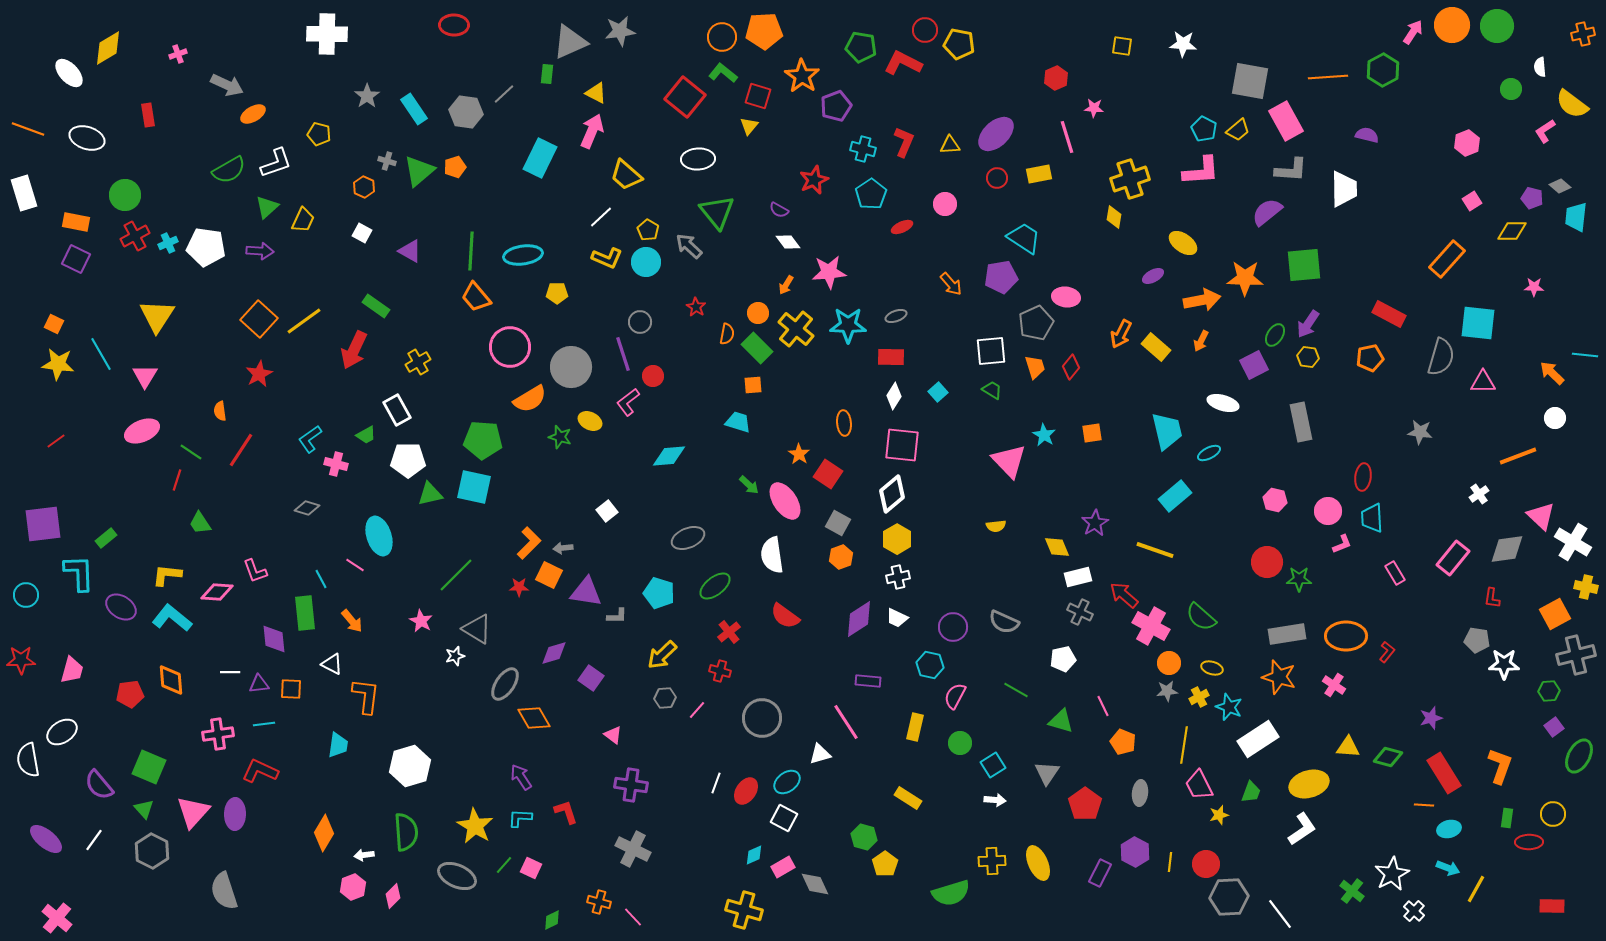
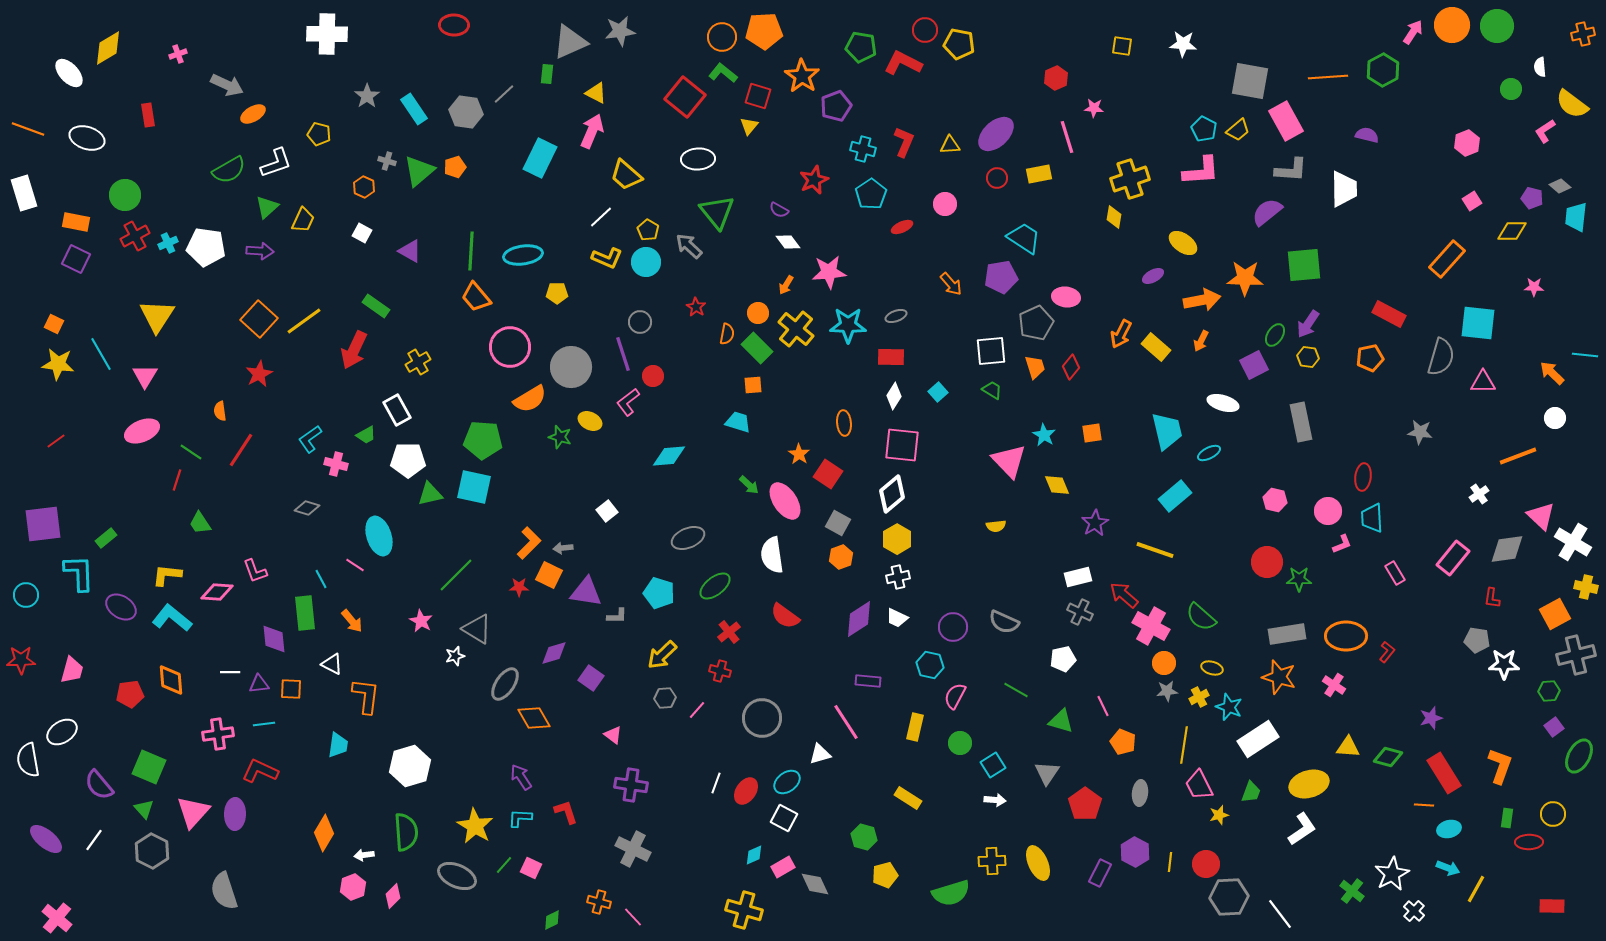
yellow diamond at (1057, 547): moved 62 px up
orange circle at (1169, 663): moved 5 px left
yellow pentagon at (885, 864): moved 11 px down; rotated 20 degrees clockwise
